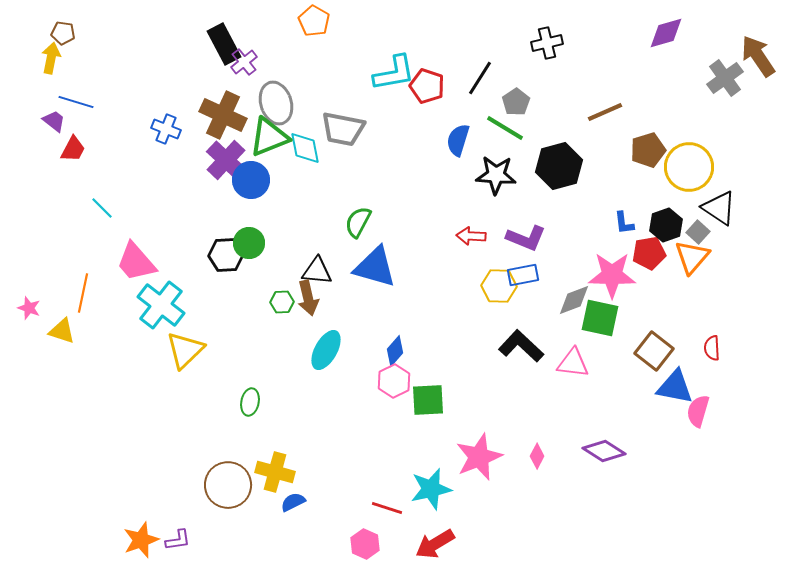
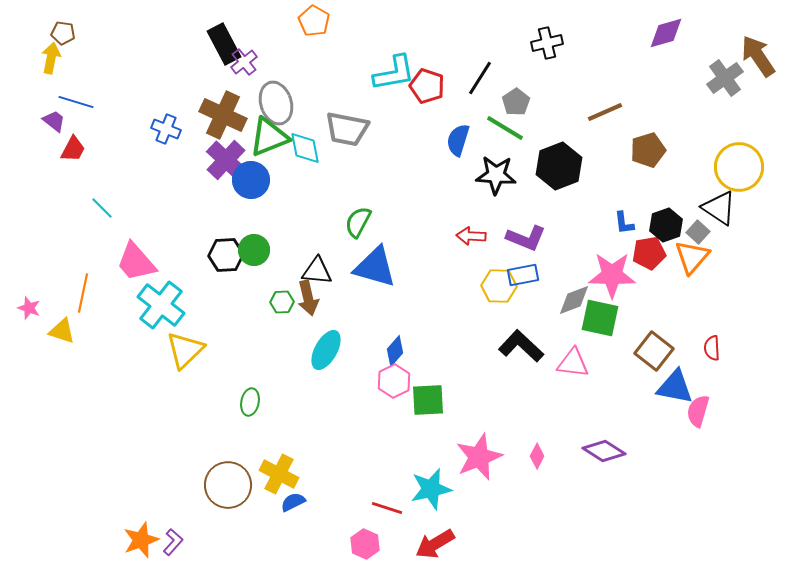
gray trapezoid at (343, 129): moved 4 px right
black hexagon at (559, 166): rotated 6 degrees counterclockwise
yellow circle at (689, 167): moved 50 px right
green circle at (249, 243): moved 5 px right, 7 px down
yellow cross at (275, 472): moved 4 px right, 2 px down; rotated 12 degrees clockwise
purple L-shape at (178, 540): moved 5 px left, 2 px down; rotated 40 degrees counterclockwise
